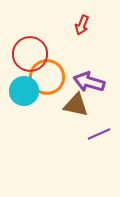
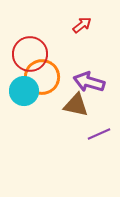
red arrow: rotated 150 degrees counterclockwise
orange circle: moved 5 px left
